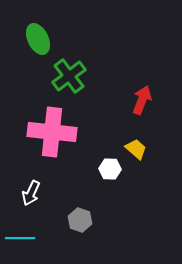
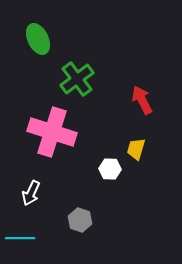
green cross: moved 8 px right, 3 px down
red arrow: rotated 48 degrees counterclockwise
pink cross: rotated 12 degrees clockwise
yellow trapezoid: rotated 115 degrees counterclockwise
